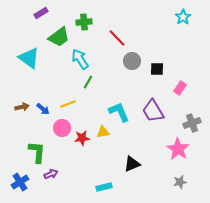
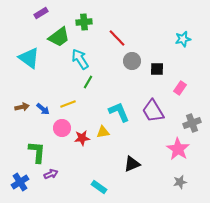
cyan star: moved 22 px down; rotated 21 degrees clockwise
cyan rectangle: moved 5 px left; rotated 49 degrees clockwise
